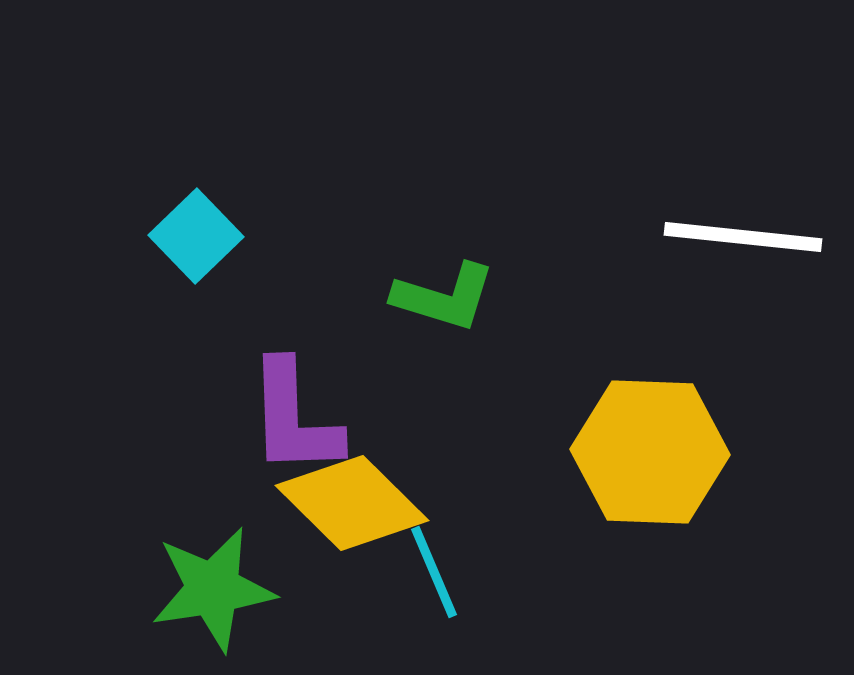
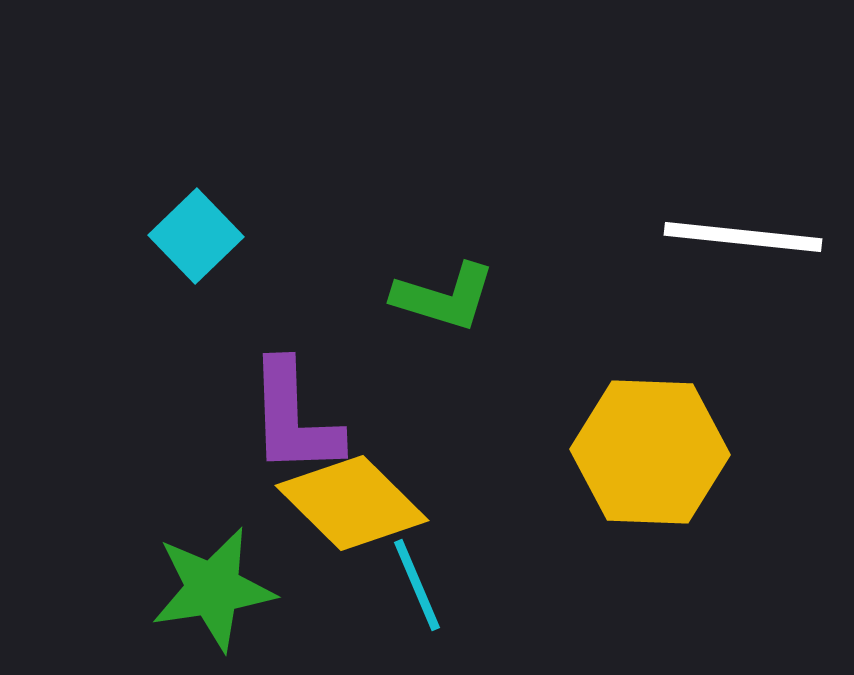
cyan line: moved 17 px left, 13 px down
